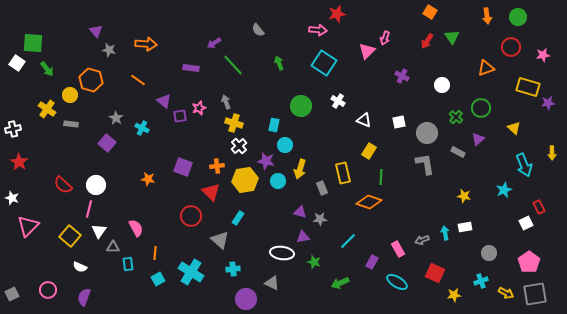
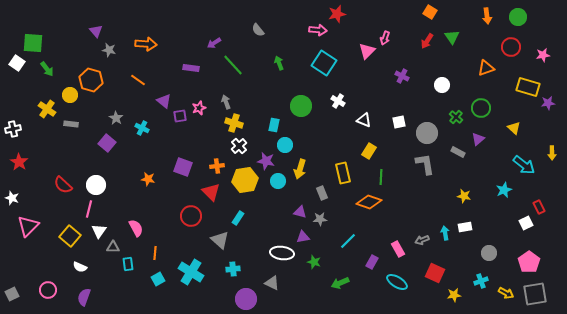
cyan arrow at (524, 165): rotated 30 degrees counterclockwise
gray rectangle at (322, 188): moved 5 px down
